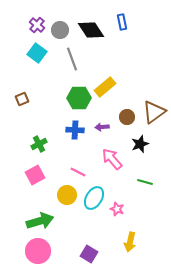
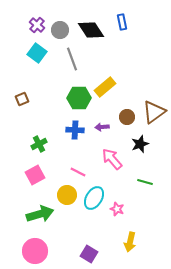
green arrow: moved 7 px up
pink circle: moved 3 px left
